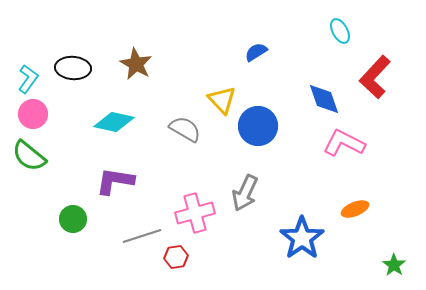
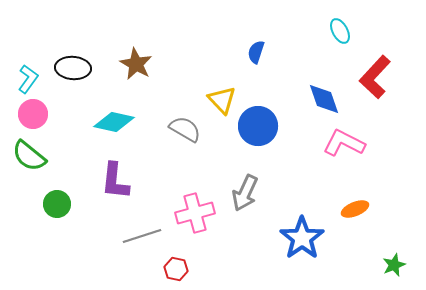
blue semicircle: rotated 40 degrees counterclockwise
purple L-shape: rotated 93 degrees counterclockwise
green circle: moved 16 px left, 15 px up
red hexagon: moved 12 px down; rotated 20 degrees clockwise
green star: rotated 15 degrees clockwise
